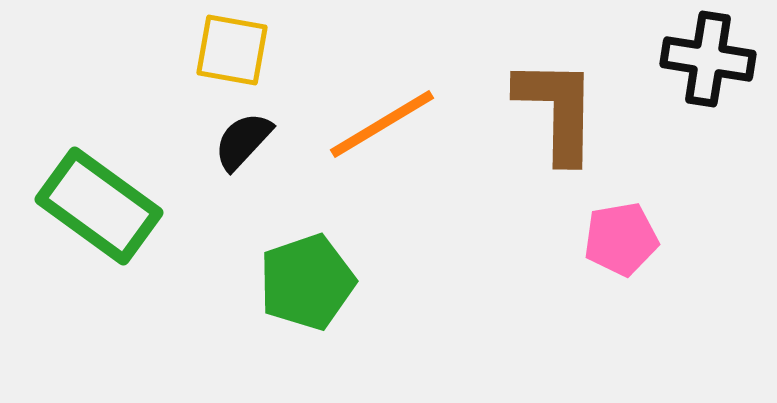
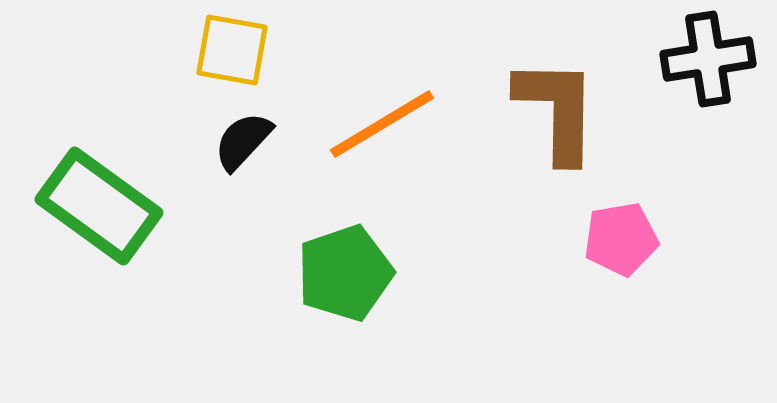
black cross: rotated 18 degrees counterclockwise
green pentagon: moved 38 px right, 9 px up
